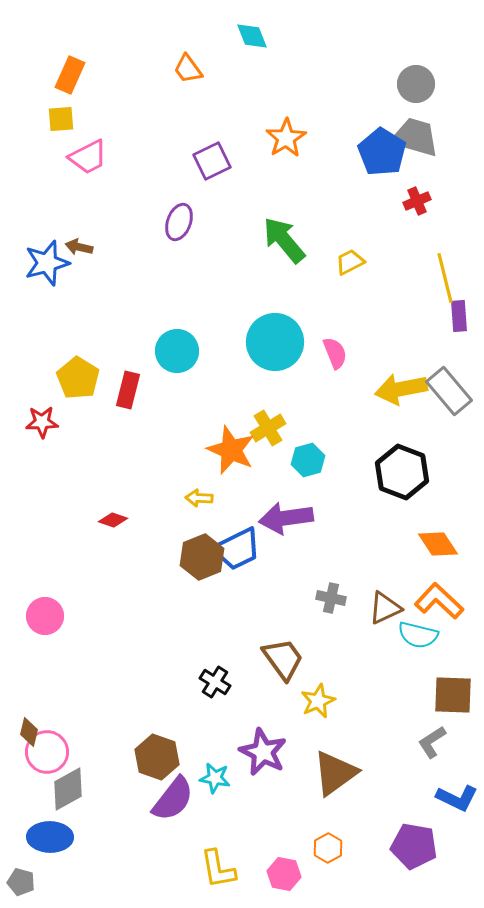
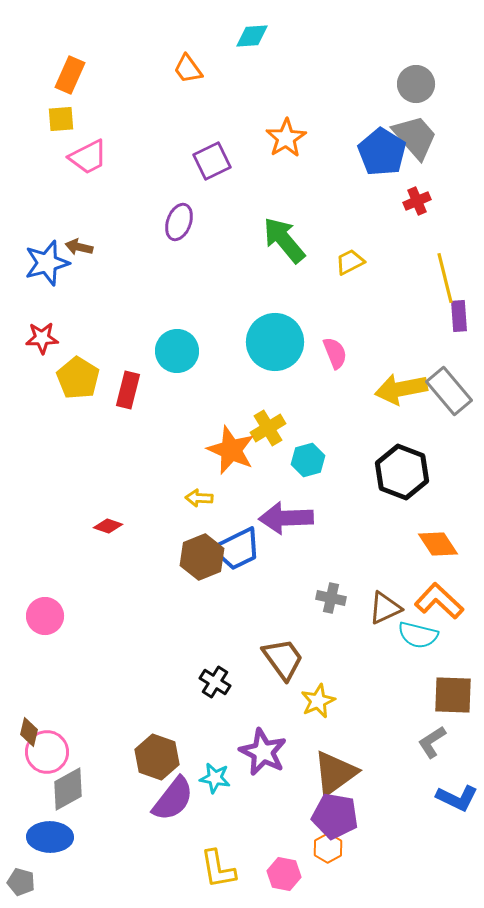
cyan diamond at (252, 36): rotated 72 degrees counterclockwise
gray trapezoid at (415, 137): rotated 33 degrees clockwise
red star at (42, 422): moved 84 px up
purple arrow at (286, 518): rotated 6 degrees clockwise
red diamond at (113, 520): moved 5 px left, 6 px down
purple pentagon at (414, 846): moved 79 px left, 30 px up
